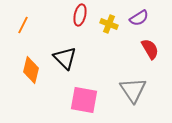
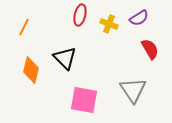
orange line: moved 1 px right, 2 px down
